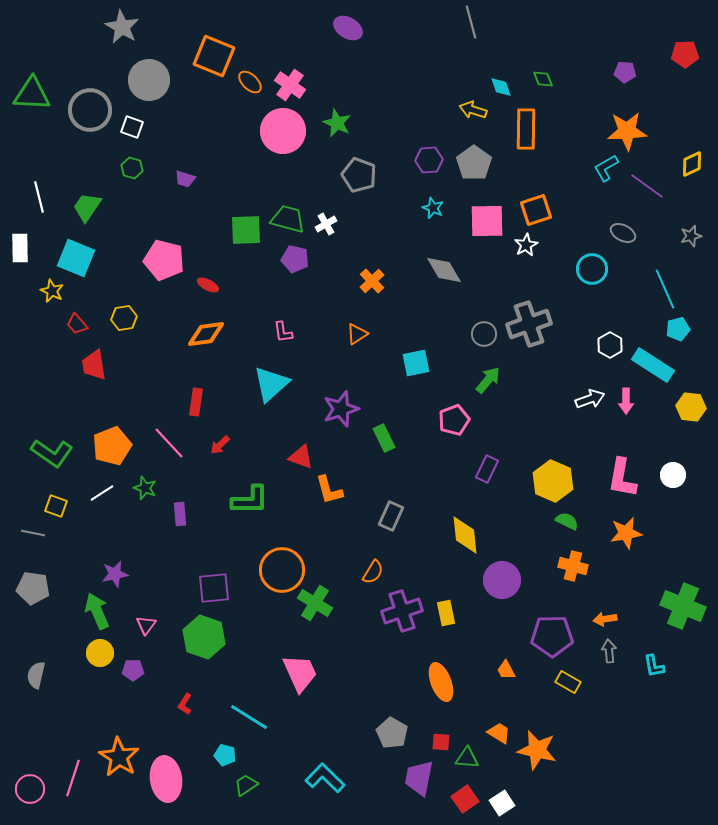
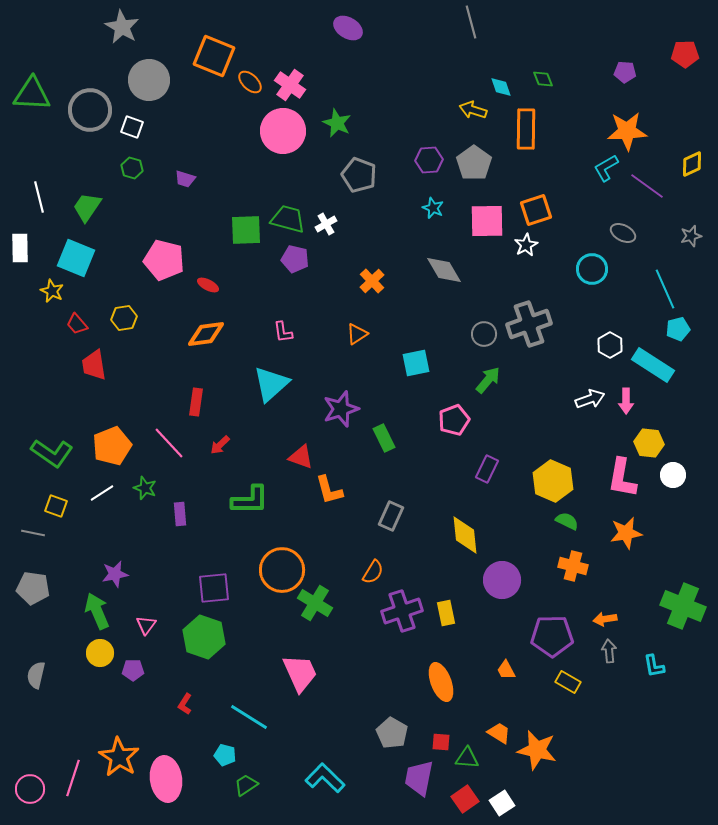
yellow hexagon at (691, 407): moved 42 px left, 36 px down
